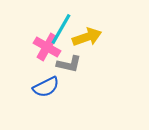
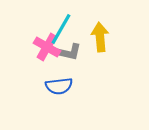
yellow arrow: moved 13 px right; rotated 76 degrees counterclockwise
gray L-shape: moved 12 px up
blue semicircle: moved 13 px right, 1 px up; rotated 20 degrees clockwise
